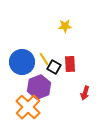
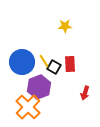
yellow line: moved 2 px down
